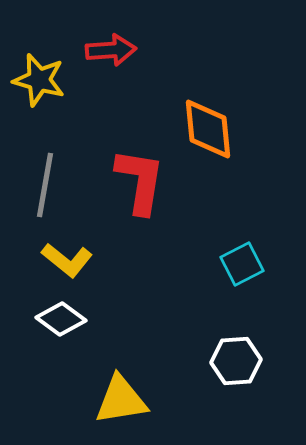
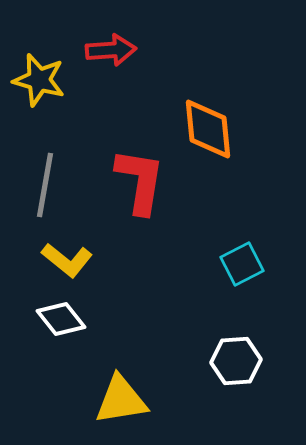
white diamond: rotated 15 degrees clockwise
